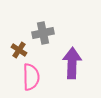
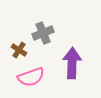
gray cross: rotated 10 degrees counterclockwise
pink semicircle: rotated 72 degrees clockwise
